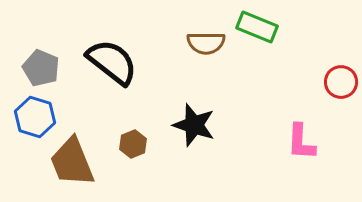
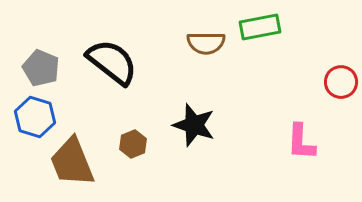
green rectangle: moved 3 px right; rotated 33 degrees counterclockwise
